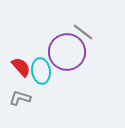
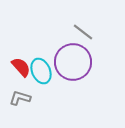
purple circle: moved 6 px right, 10 px down
cyan ellipse: rotated 15 degrees counterclockwise
